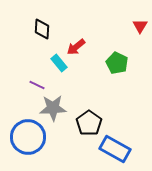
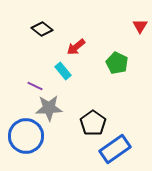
black diamond: rotated 55 degrees counterclockwise
cyan rectangle: moved 4 px right, 8 px down
purple line: moved 2 px left, 1 px down
gray star: moved 4 px left
black pentagon: moved 4 px right
blue circle: moved 2 px left, 1 px up
blue rectangle: rotated 64 degrees counterclockwise
